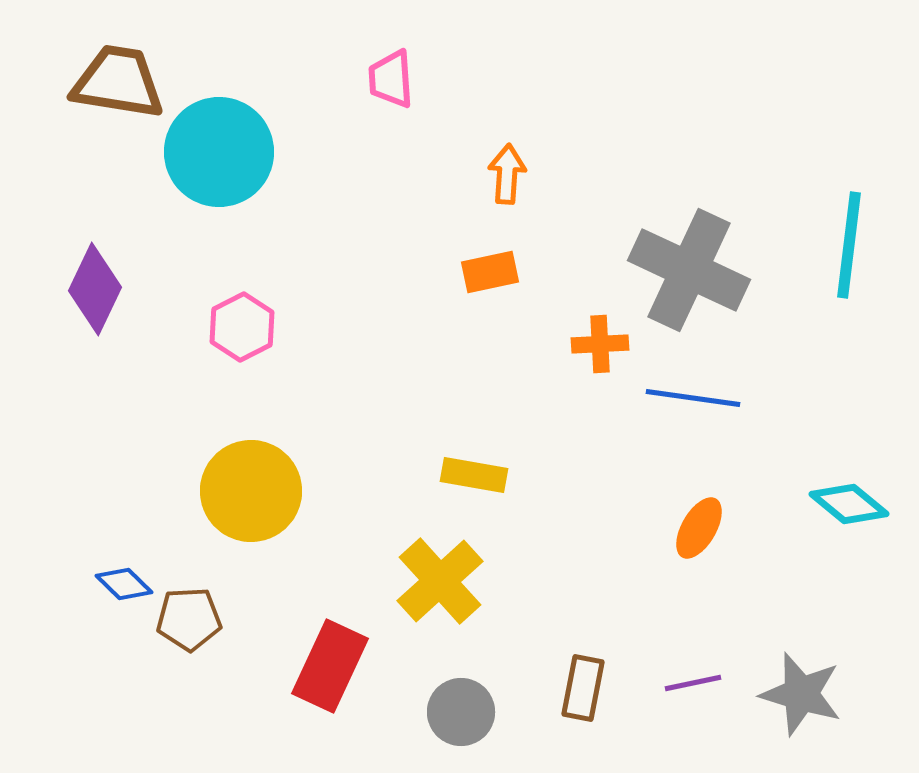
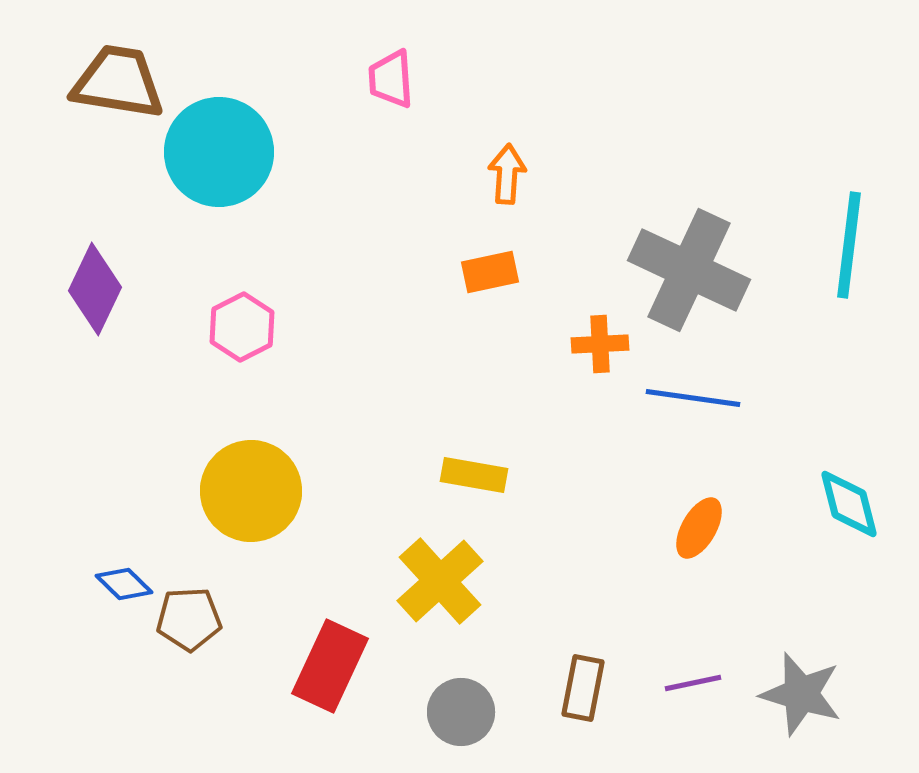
cyan diamond: rotated 36 degrees clockwise
